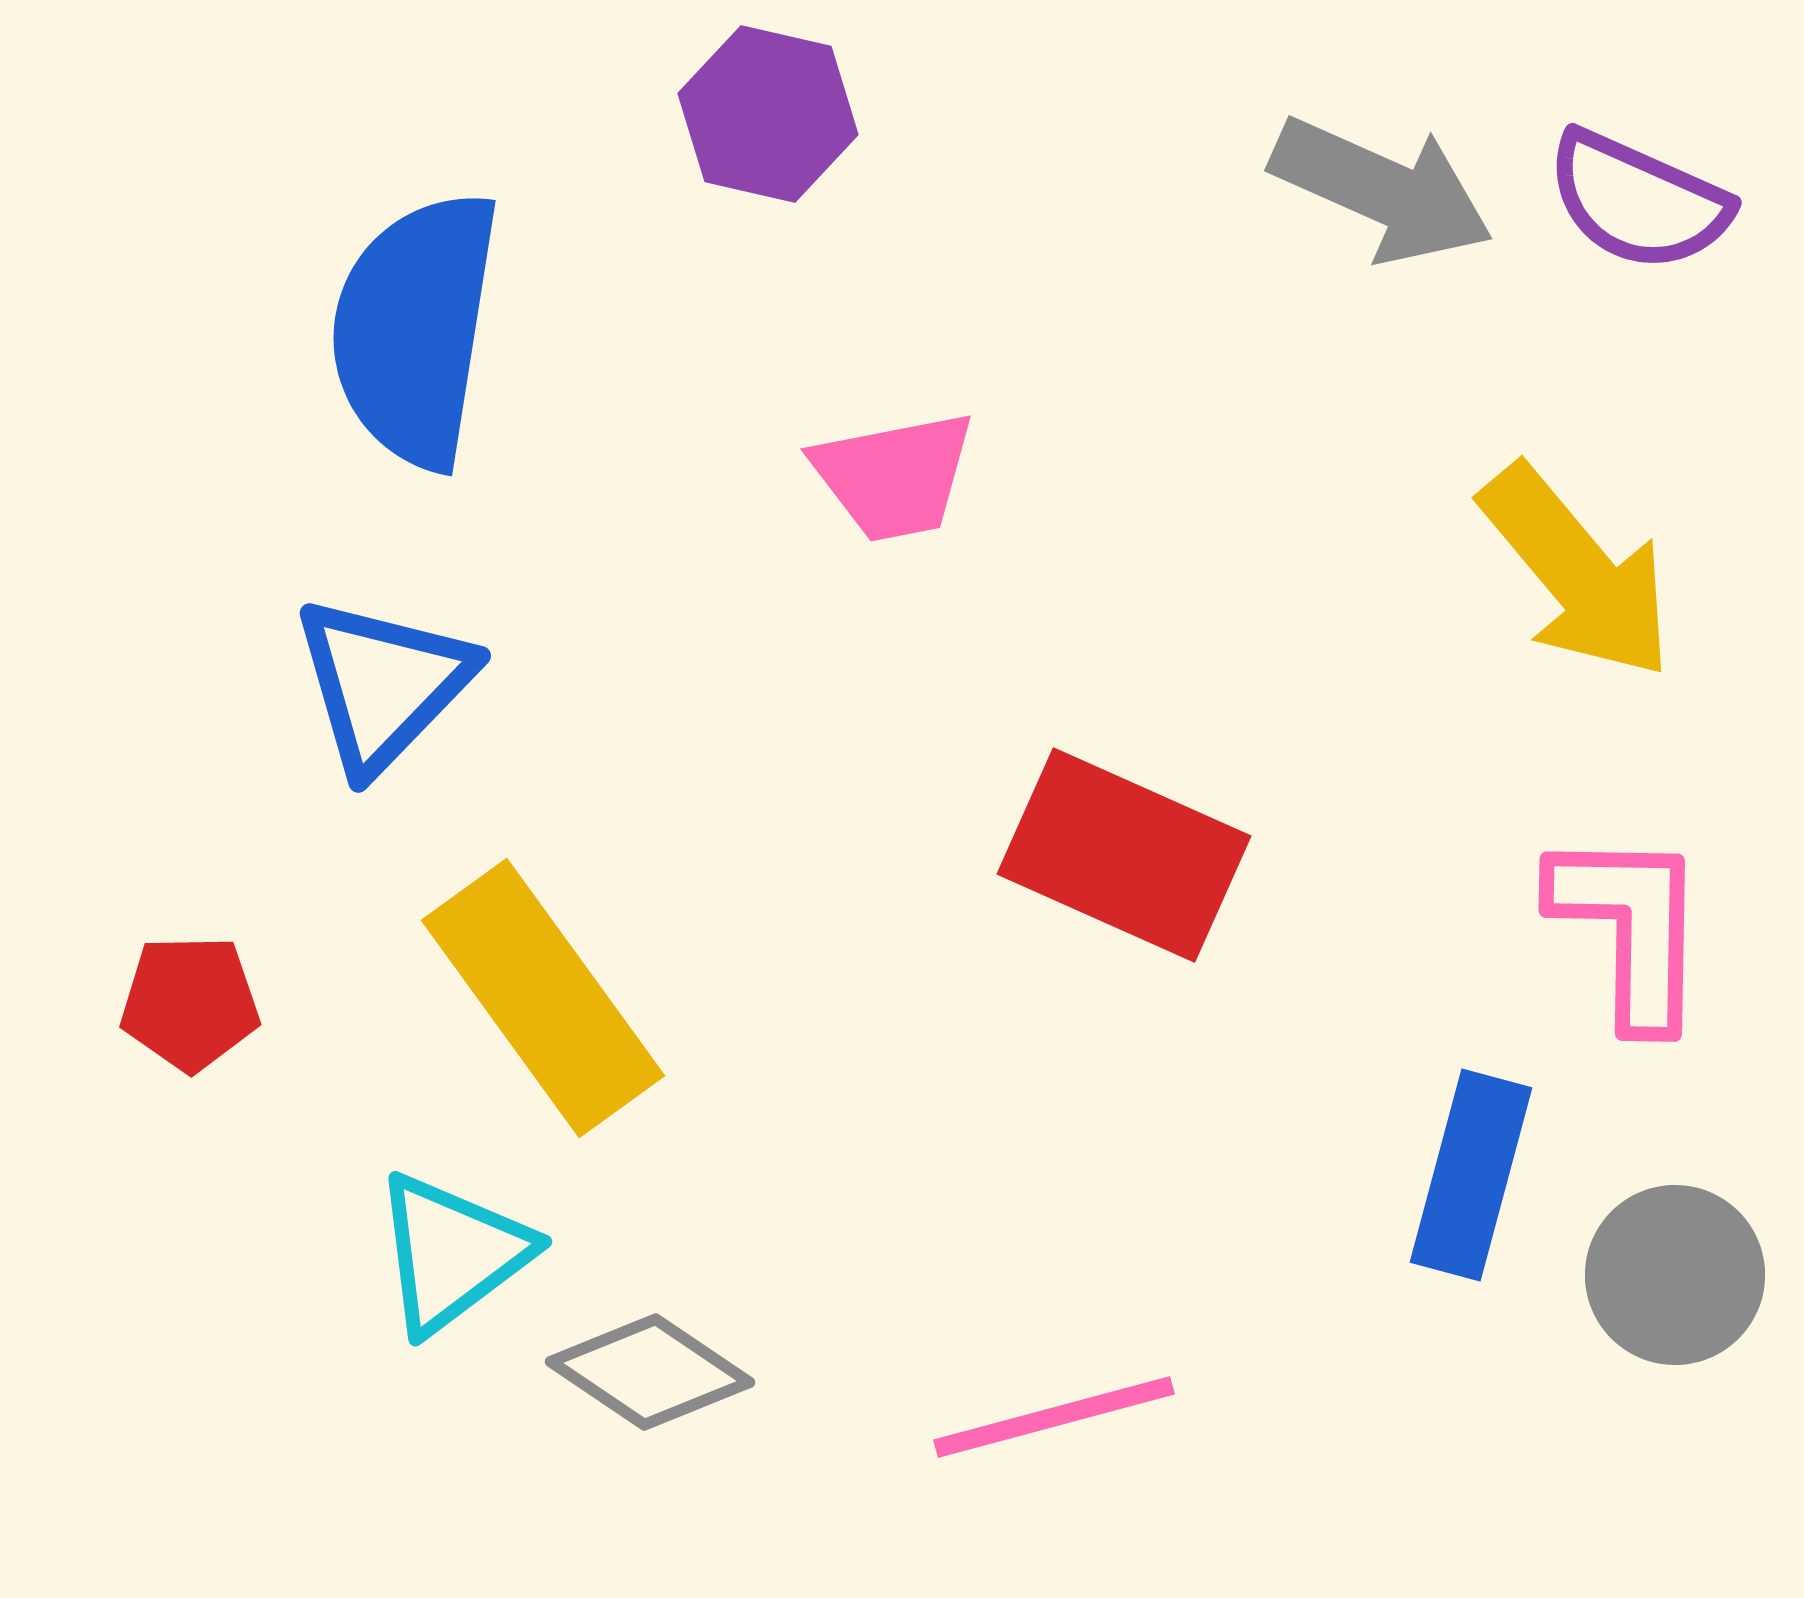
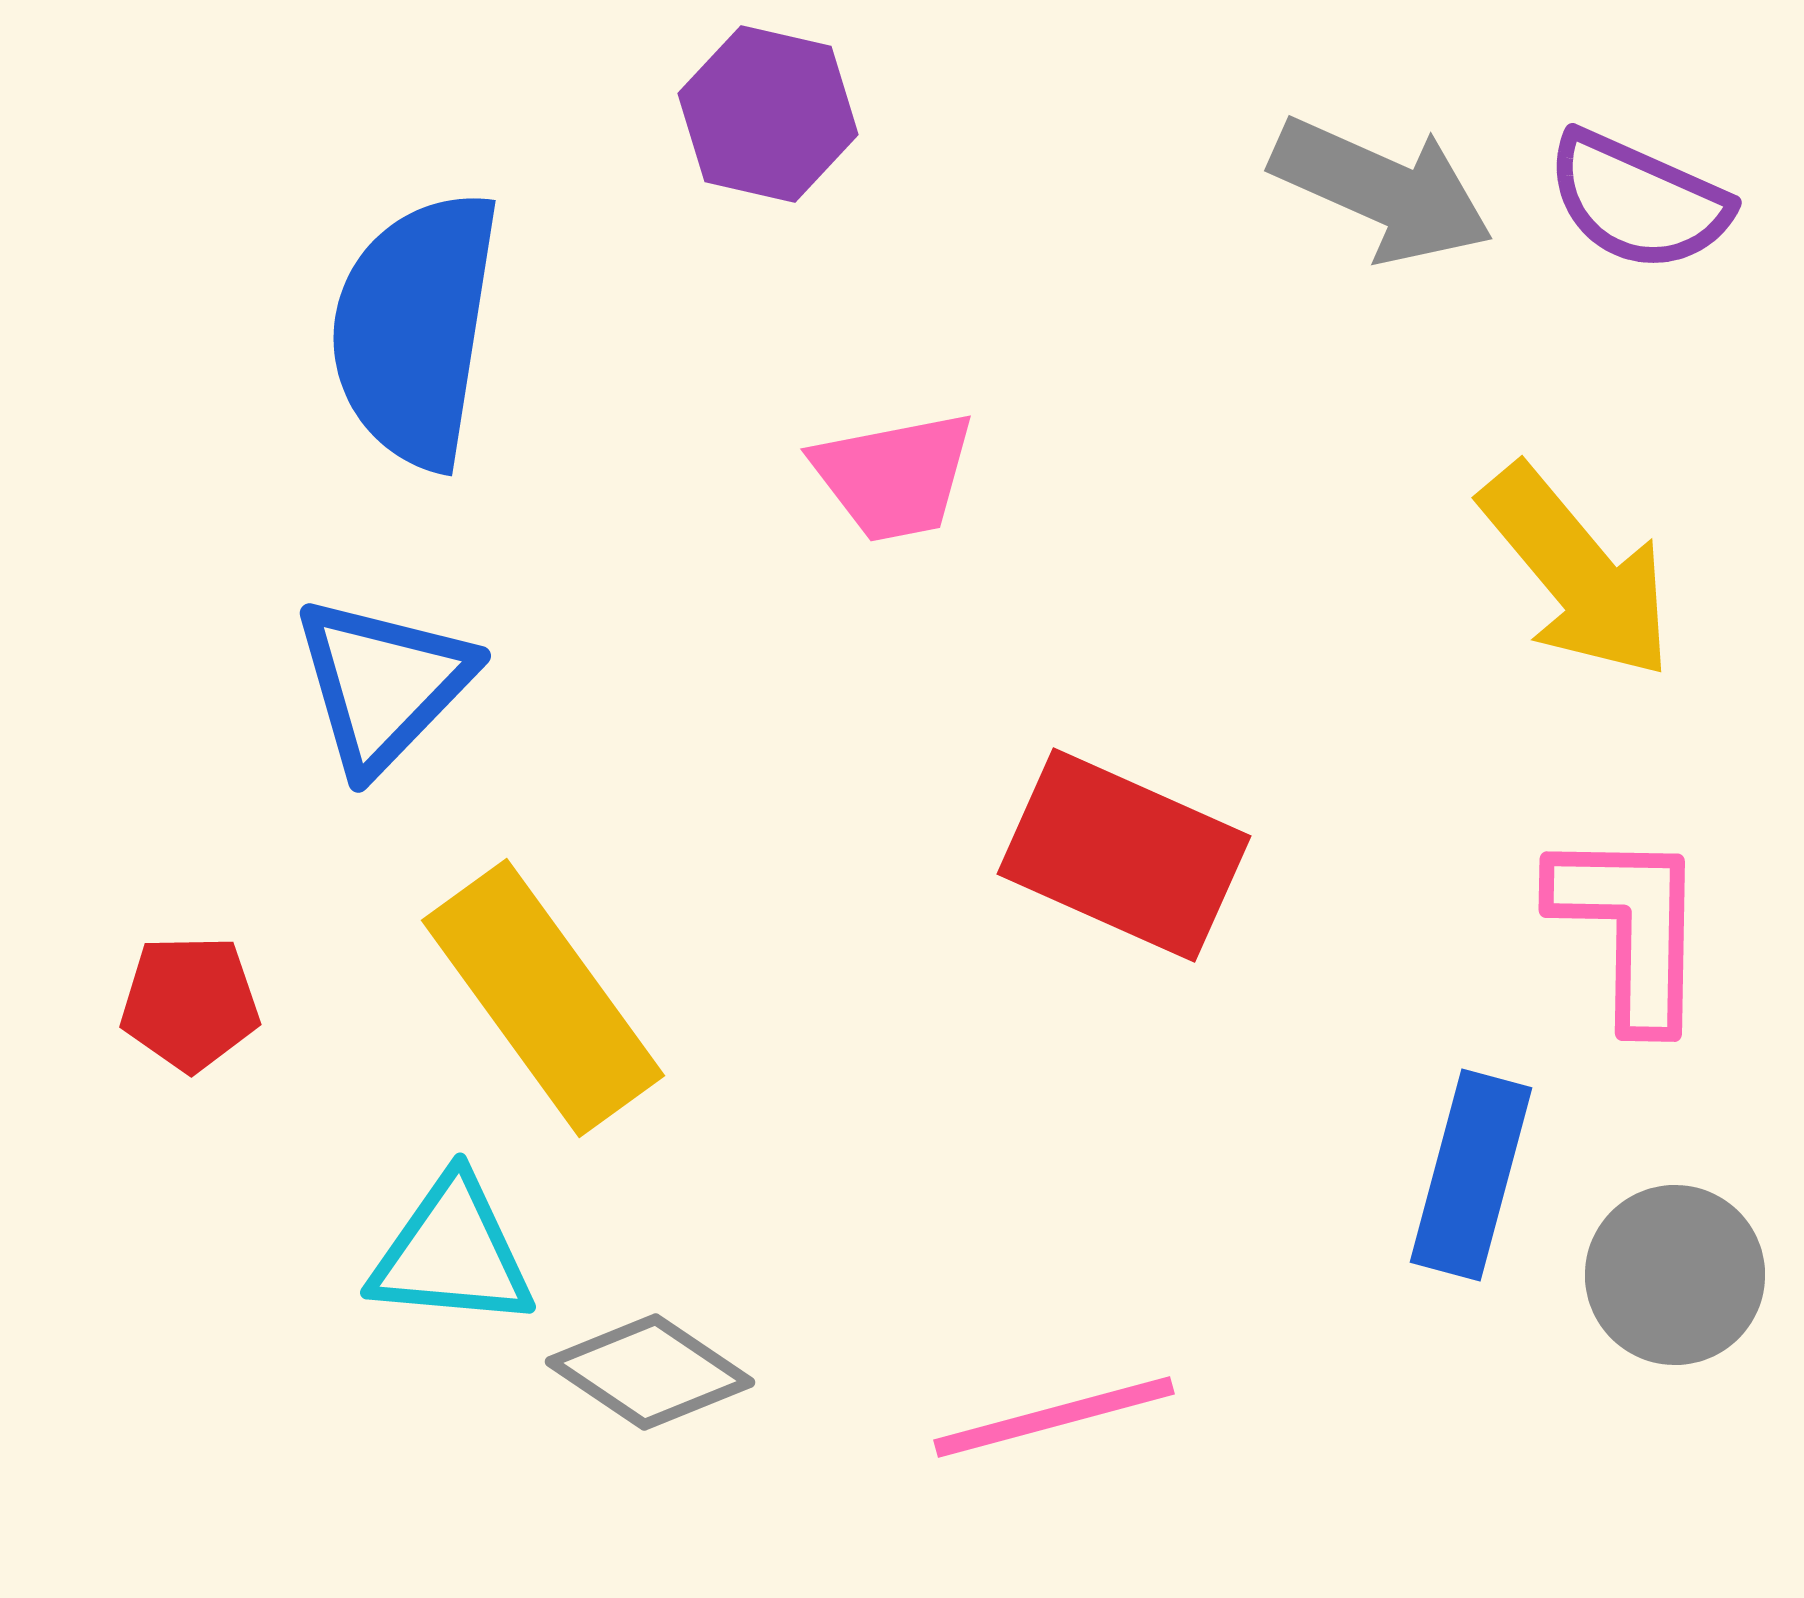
cyan triangle: rotated 42 degrees clockwise
